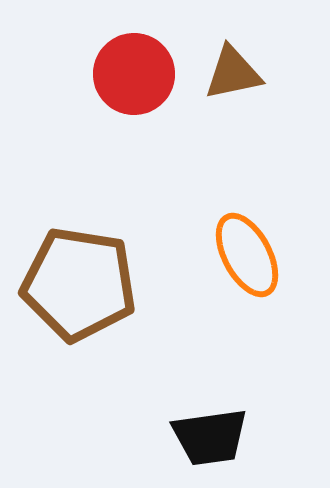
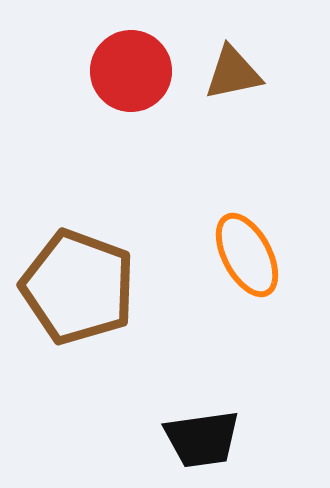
red circle: moved 3 px left, 3 px up
brown pentagon: moved 1 px left, 3 px down; rotated 11 degrees clockwise
black trapezoid: moved 8 px left, 2 px down
